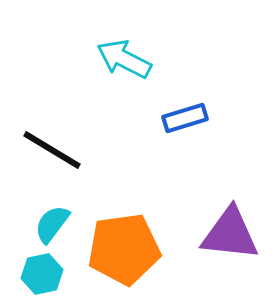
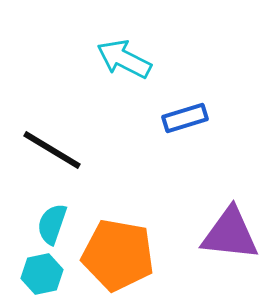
cyan semicircle: rotated 18 degrees counterclockwise
orange pentagon: moved 6 px left, 6 px down; rotated 18 degrees clockwise
